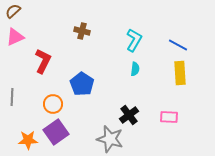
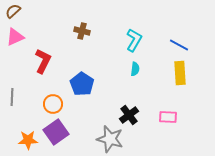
blue line: moved 1 px right
pink rectangle: moved 1 px left
